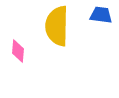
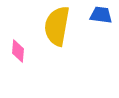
yellow semicircle: rotated 9 degrees clockwise
